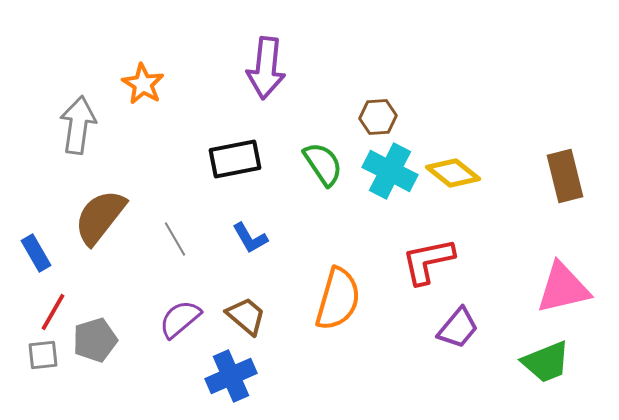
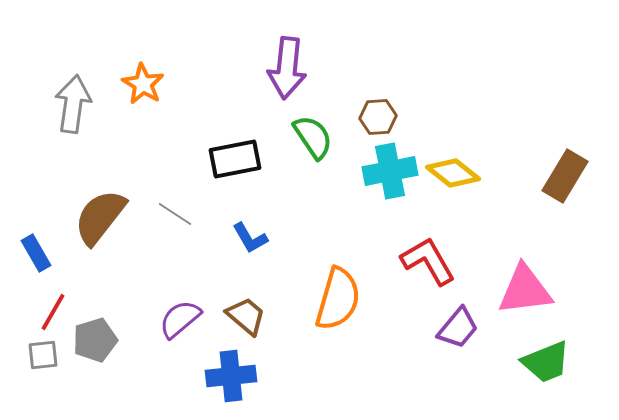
purple arrow: moved 21 px right
gray arrow: moved 5 px left, 21 px up
green semicircle: moved 10 px left, 27 px up
cyan cross: rotated 38 degrees counterclockwise
brown rectangle: rotated 45 degrees clockwise
gray line: moved 25 px up; rotated 27 degrees counterclockwise
red L-shape: rotated 72 degrees clockwise
pink triangle: moved 38 px left, 2 px down; rotated 6 degrees clockwise
blue cross: rotated 18 degrees clockwise
